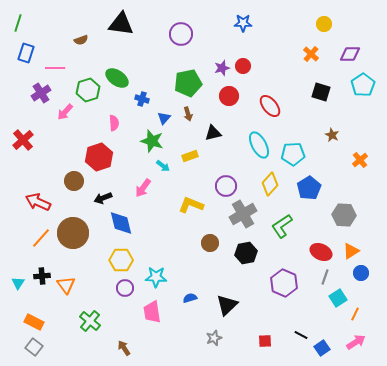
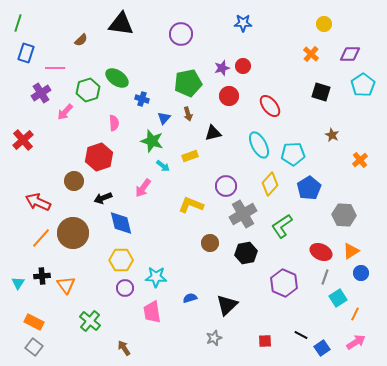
brown semicircle at (81, 40): rotated 24 degrees counterclockwise
